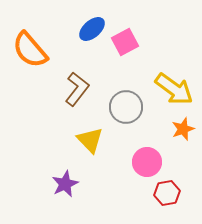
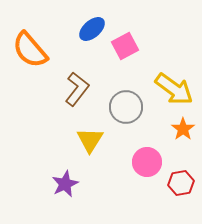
pink square: moved 4 px down
orange star: rotated 15 degrees counterclockwise
yellow triangle: rotated 16 degrees clockwise
red hexagon: moved 14 px right, 10 px up
